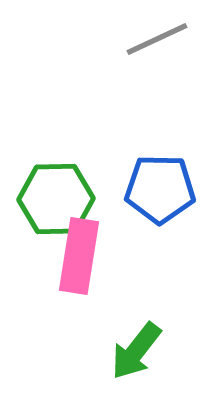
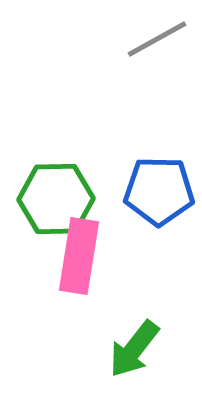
gray line: rotated 4 degrees counterclockwise
blue pentagon: moved 1 px left, 2 px down
green arrow: moved 2 px left, 2 px up
